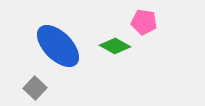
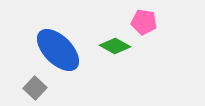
blue ellipse: moved 4 px down
